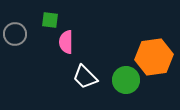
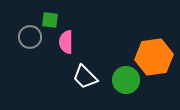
gray circle: moved 15 px right, 3 px down
